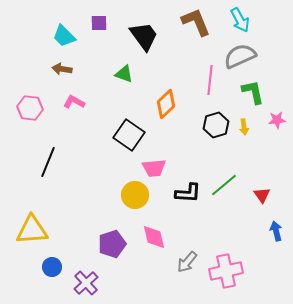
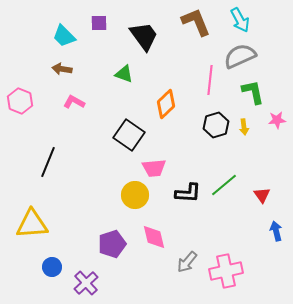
pink hexagon: moved 10 px left, 7 px up; rotated 15 degrees clockwise
yellow triangle: moved 6 px up
